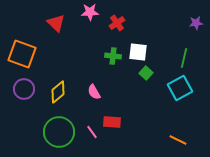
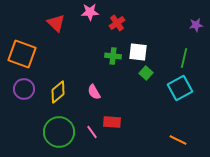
purple star: moved 2 px down
